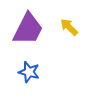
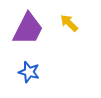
yellow arrow: moved 4 px up
